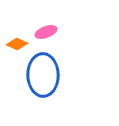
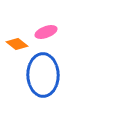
orange diamond: rotated 15 degrees clockwise
